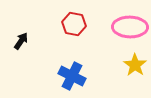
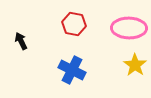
pink ellipse: moved 1 px left, 1 px down
black arrow: rotated 60 degrees counterclockwise
blue cross: moved 6 px up
